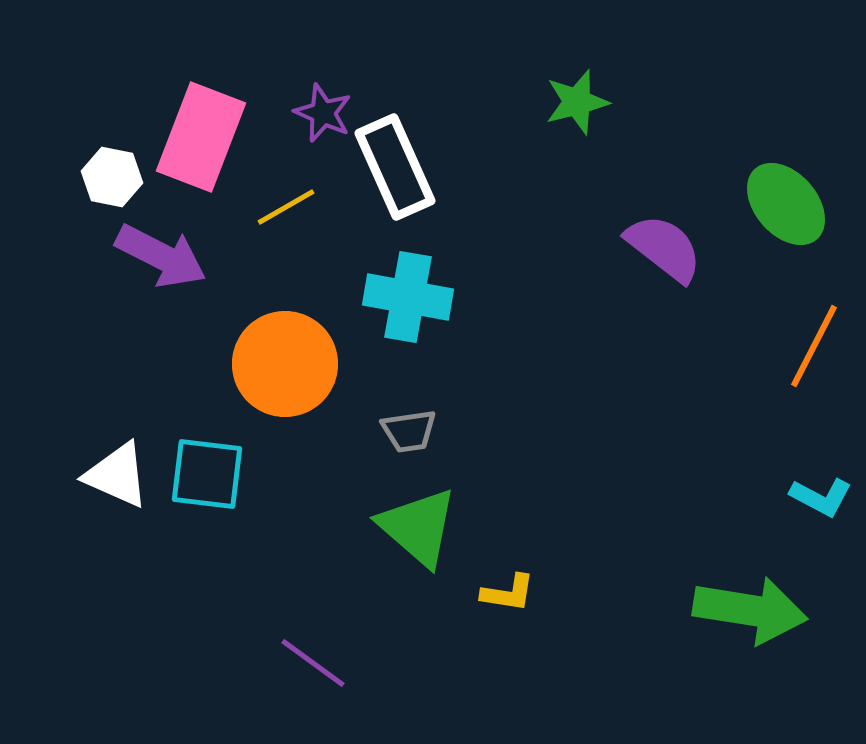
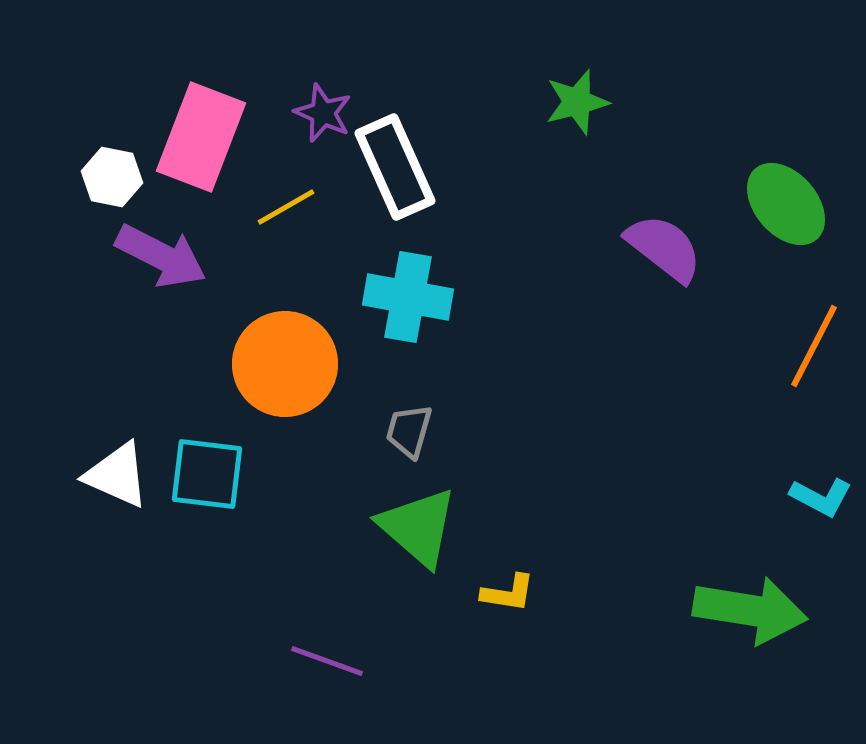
gray trapezoid: rotated 114 degrees clockwise
purple line: moved 14 px right, 2 px up; rotated 16 degrees counterclockwise
